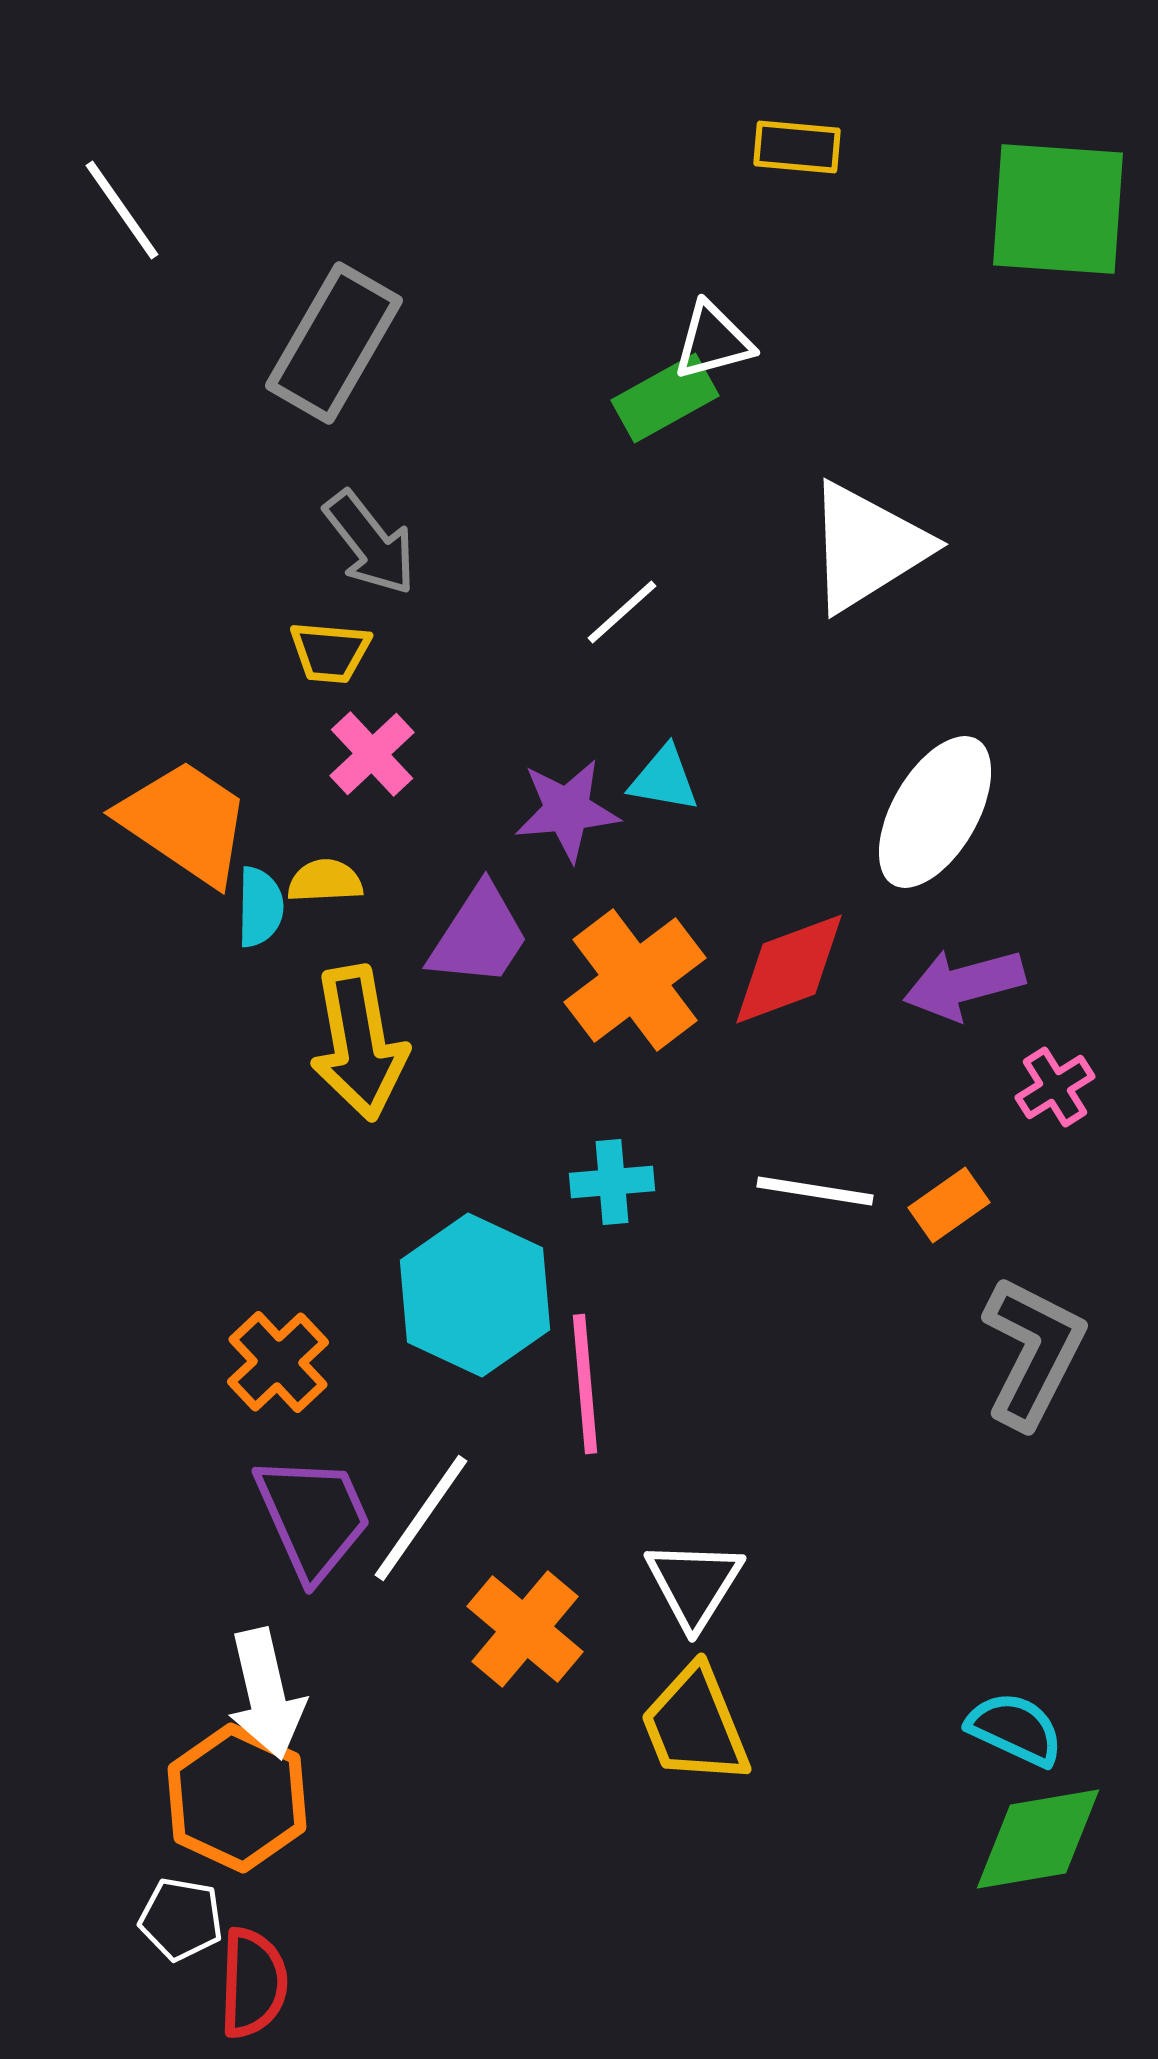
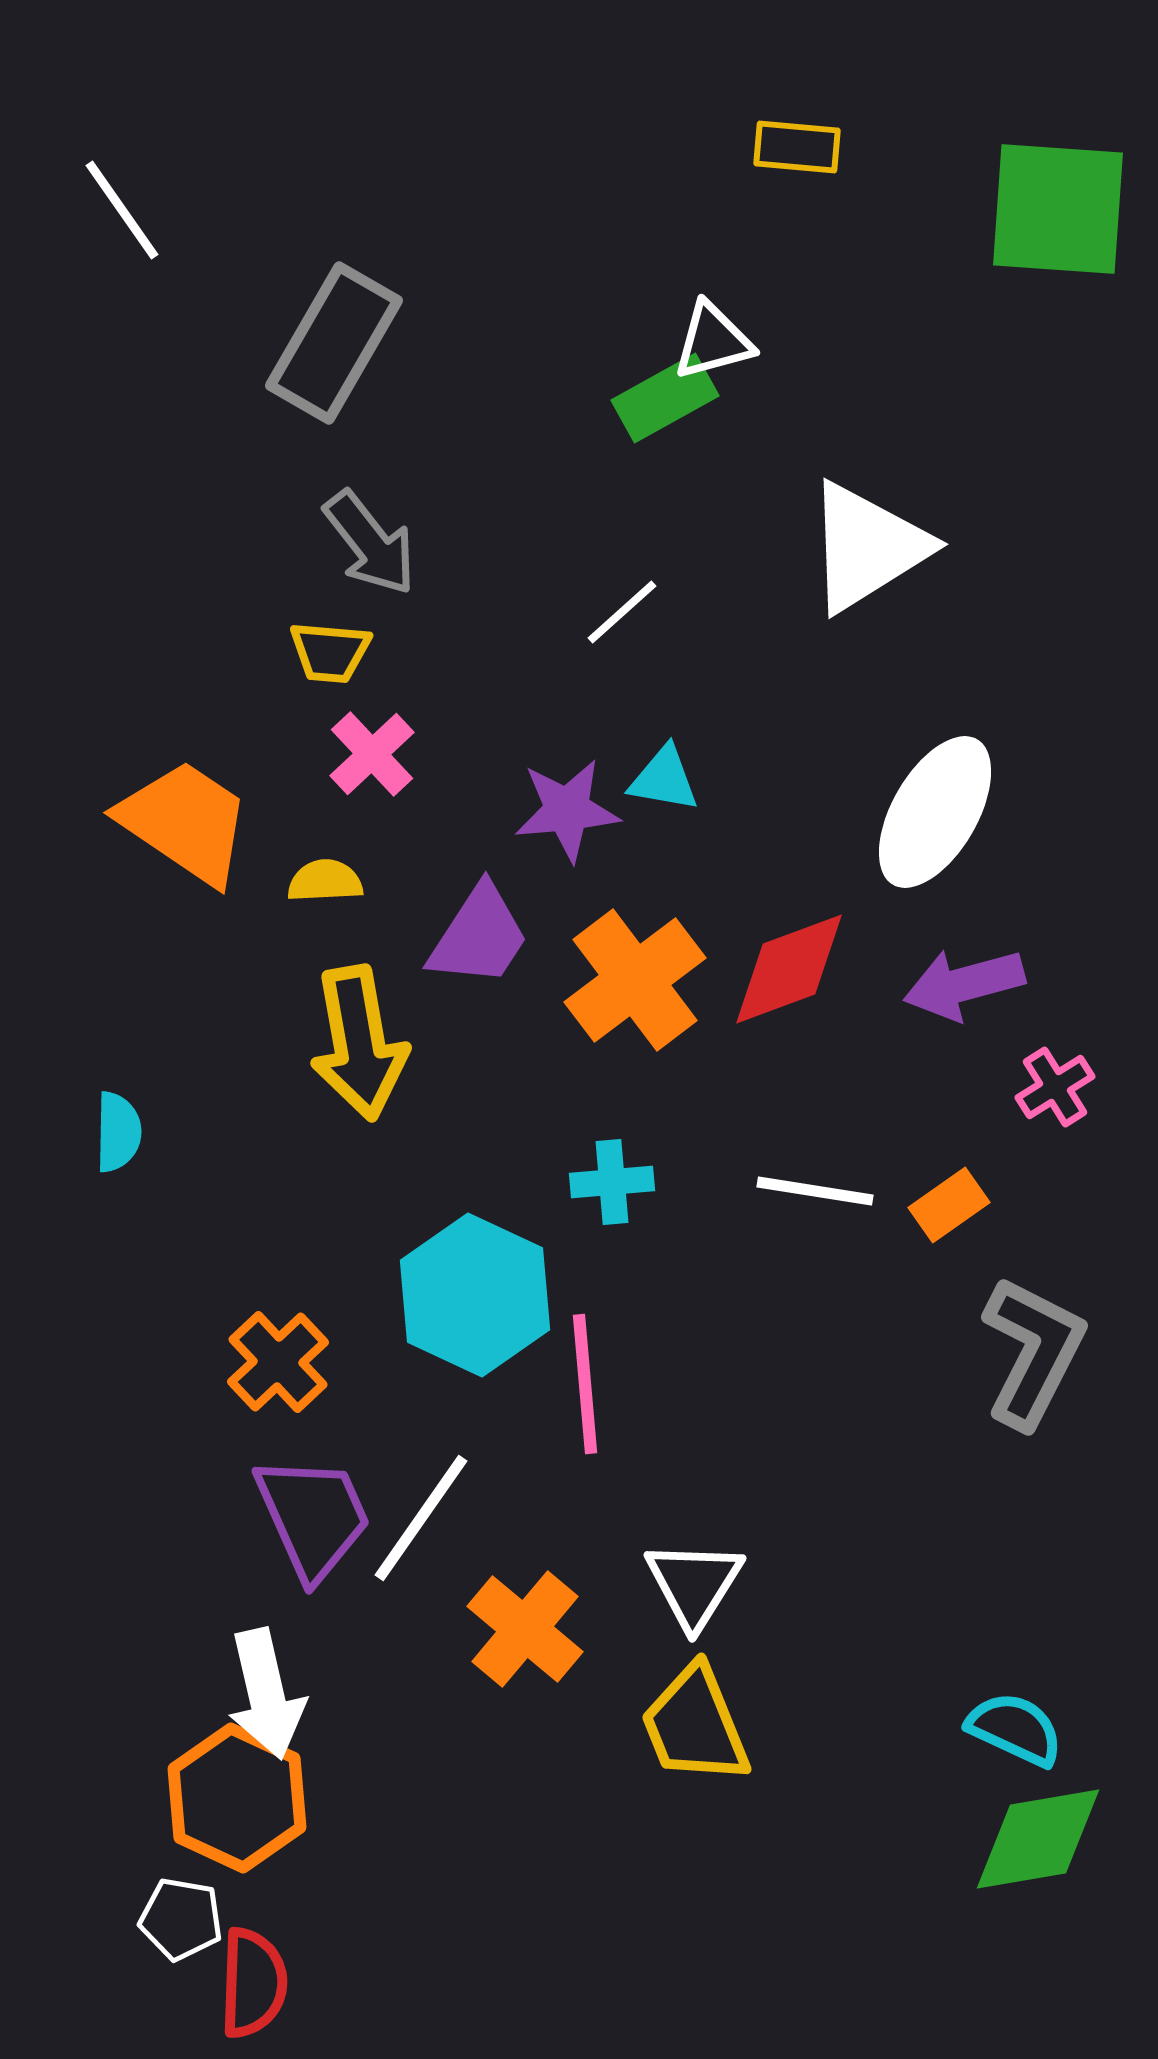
cyan semicircle at (260, 907): moved 142 px left, 225 px down
